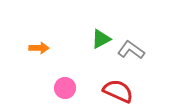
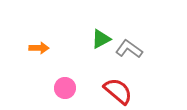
gray L-shape: moved 2 px left, 1 px up
red semicircle: rotated 16 degrees clockwise
